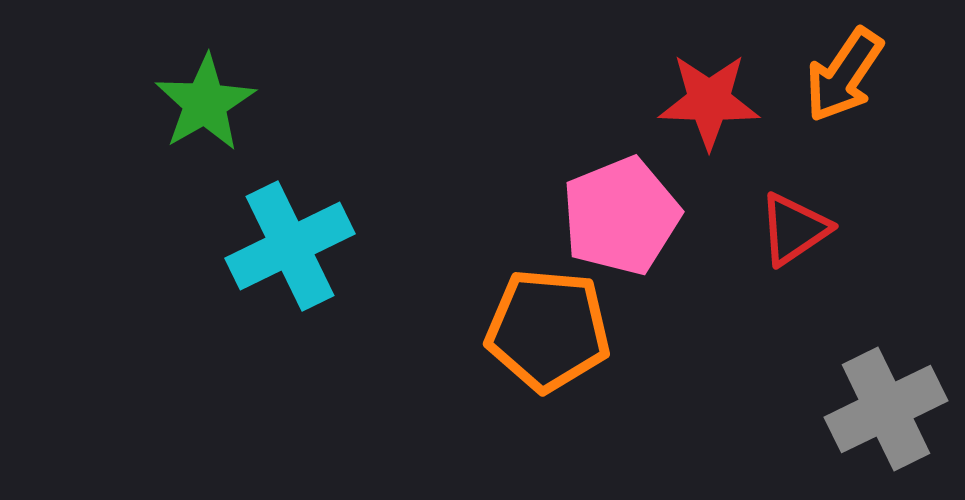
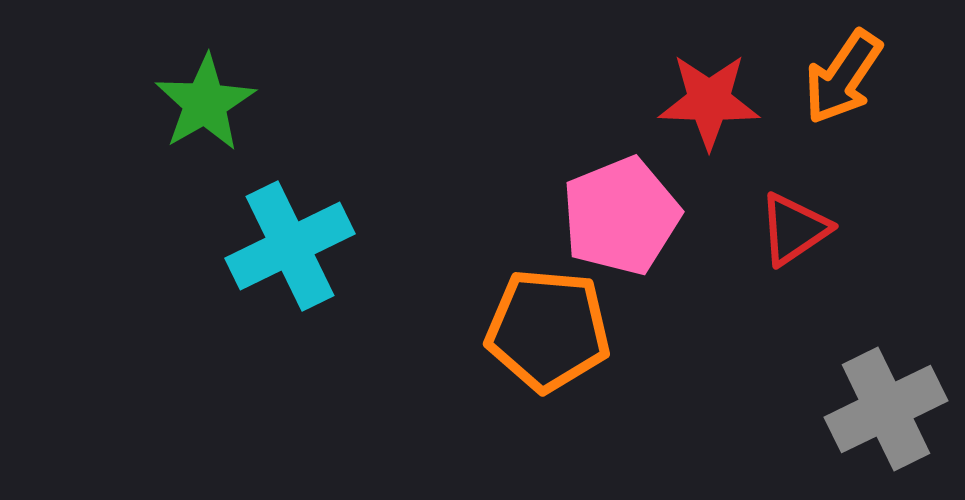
orange arrow: moved 1 px left, 2 px down
